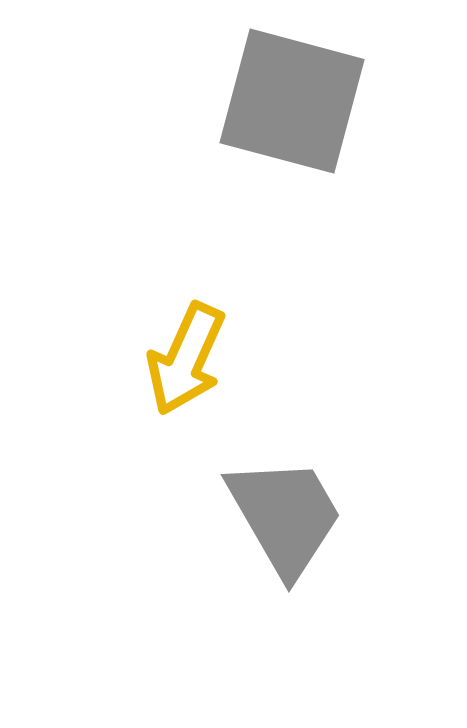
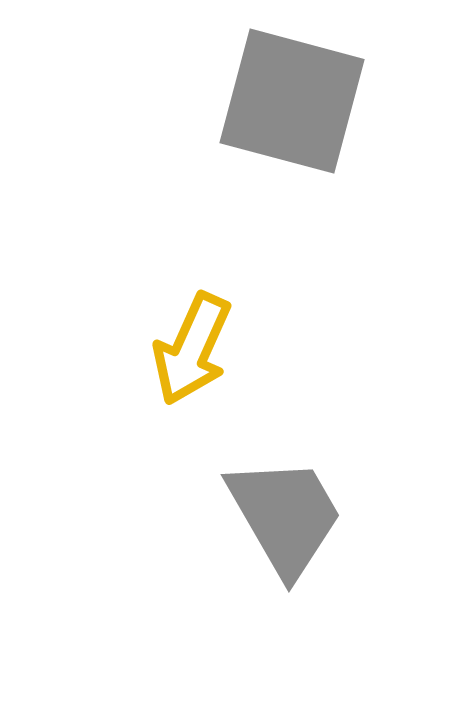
yellow arrow: moved 6 px right, 10 px up
